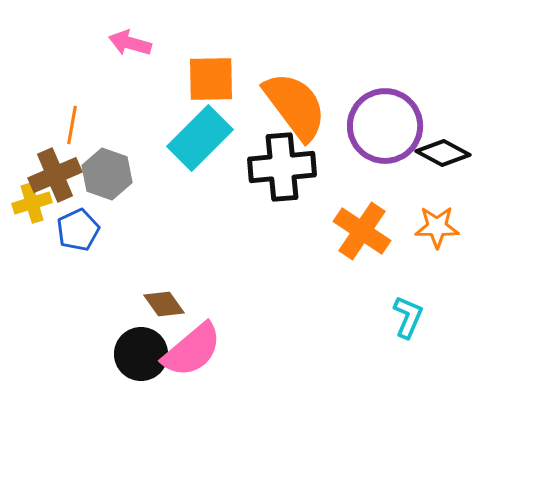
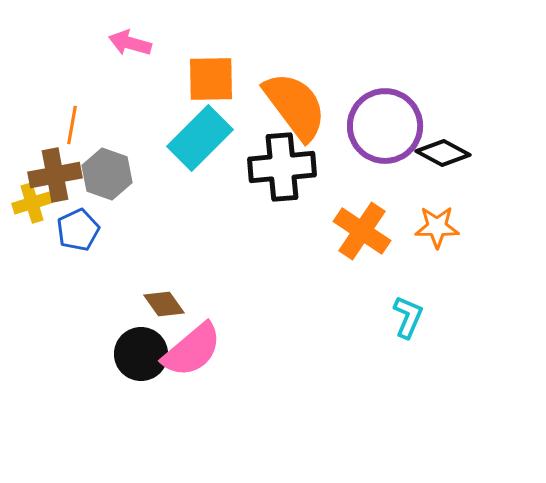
brown cross: rotated 12 degrees clockwise
